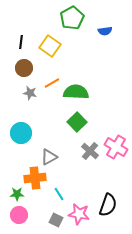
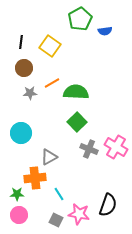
green pentagon: moved 8 px right, 1 px down
gray star: rotated 16 degrees counterclockwise
gray cross: moved 1 px left, 2 px up; rotated 18 degrees counterclockwise
